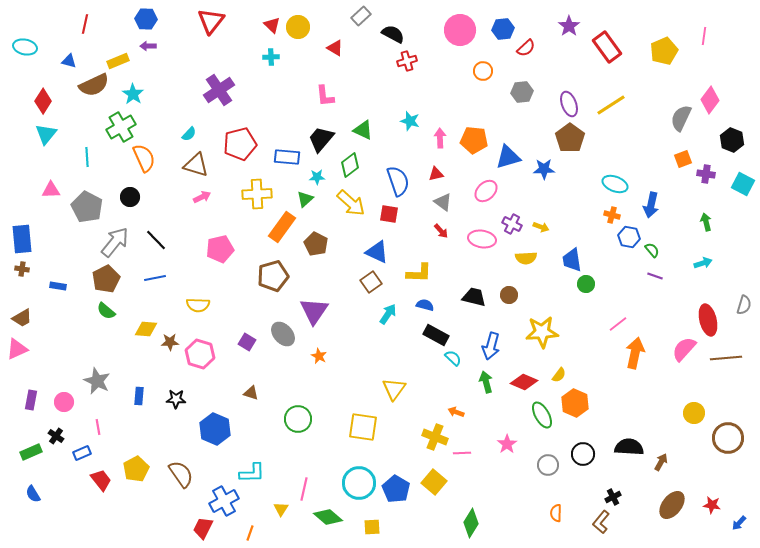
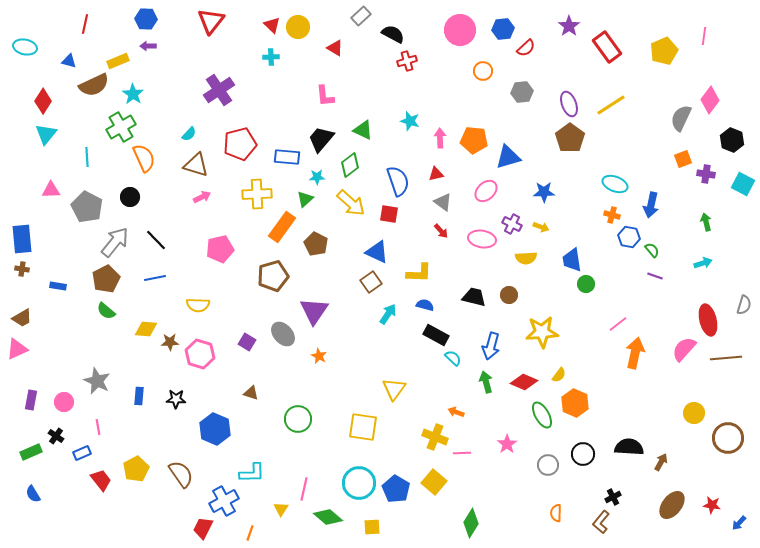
blue star at (544, 169): moved 23 px down
